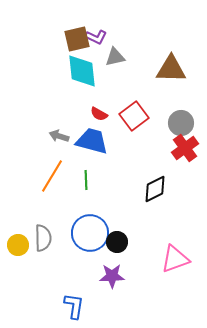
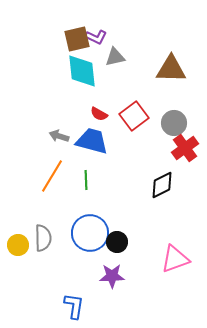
gray circle: moved 7 px left
black diamond: moved 7 px right, 4 px up
